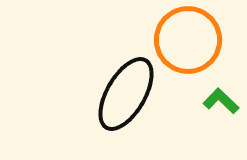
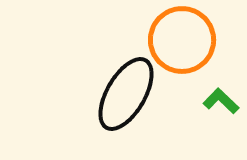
orange circle: moved 6 px left
